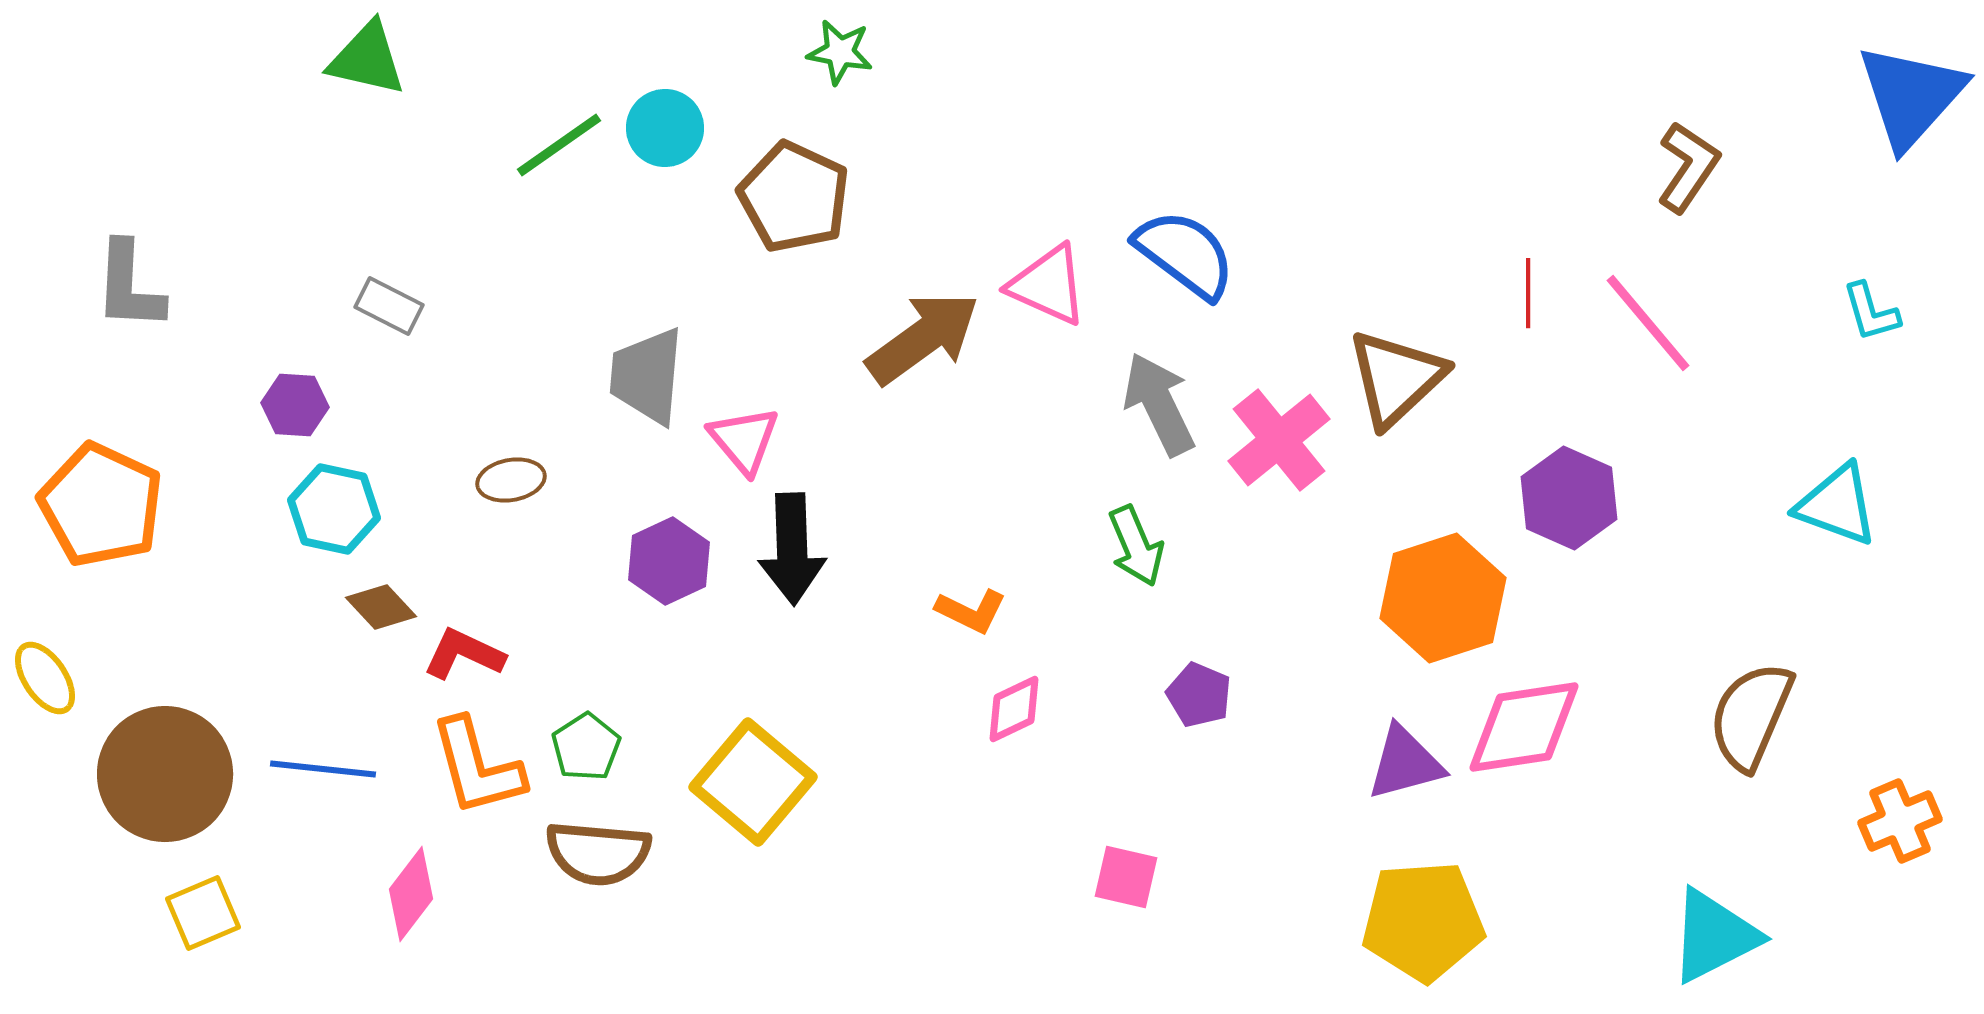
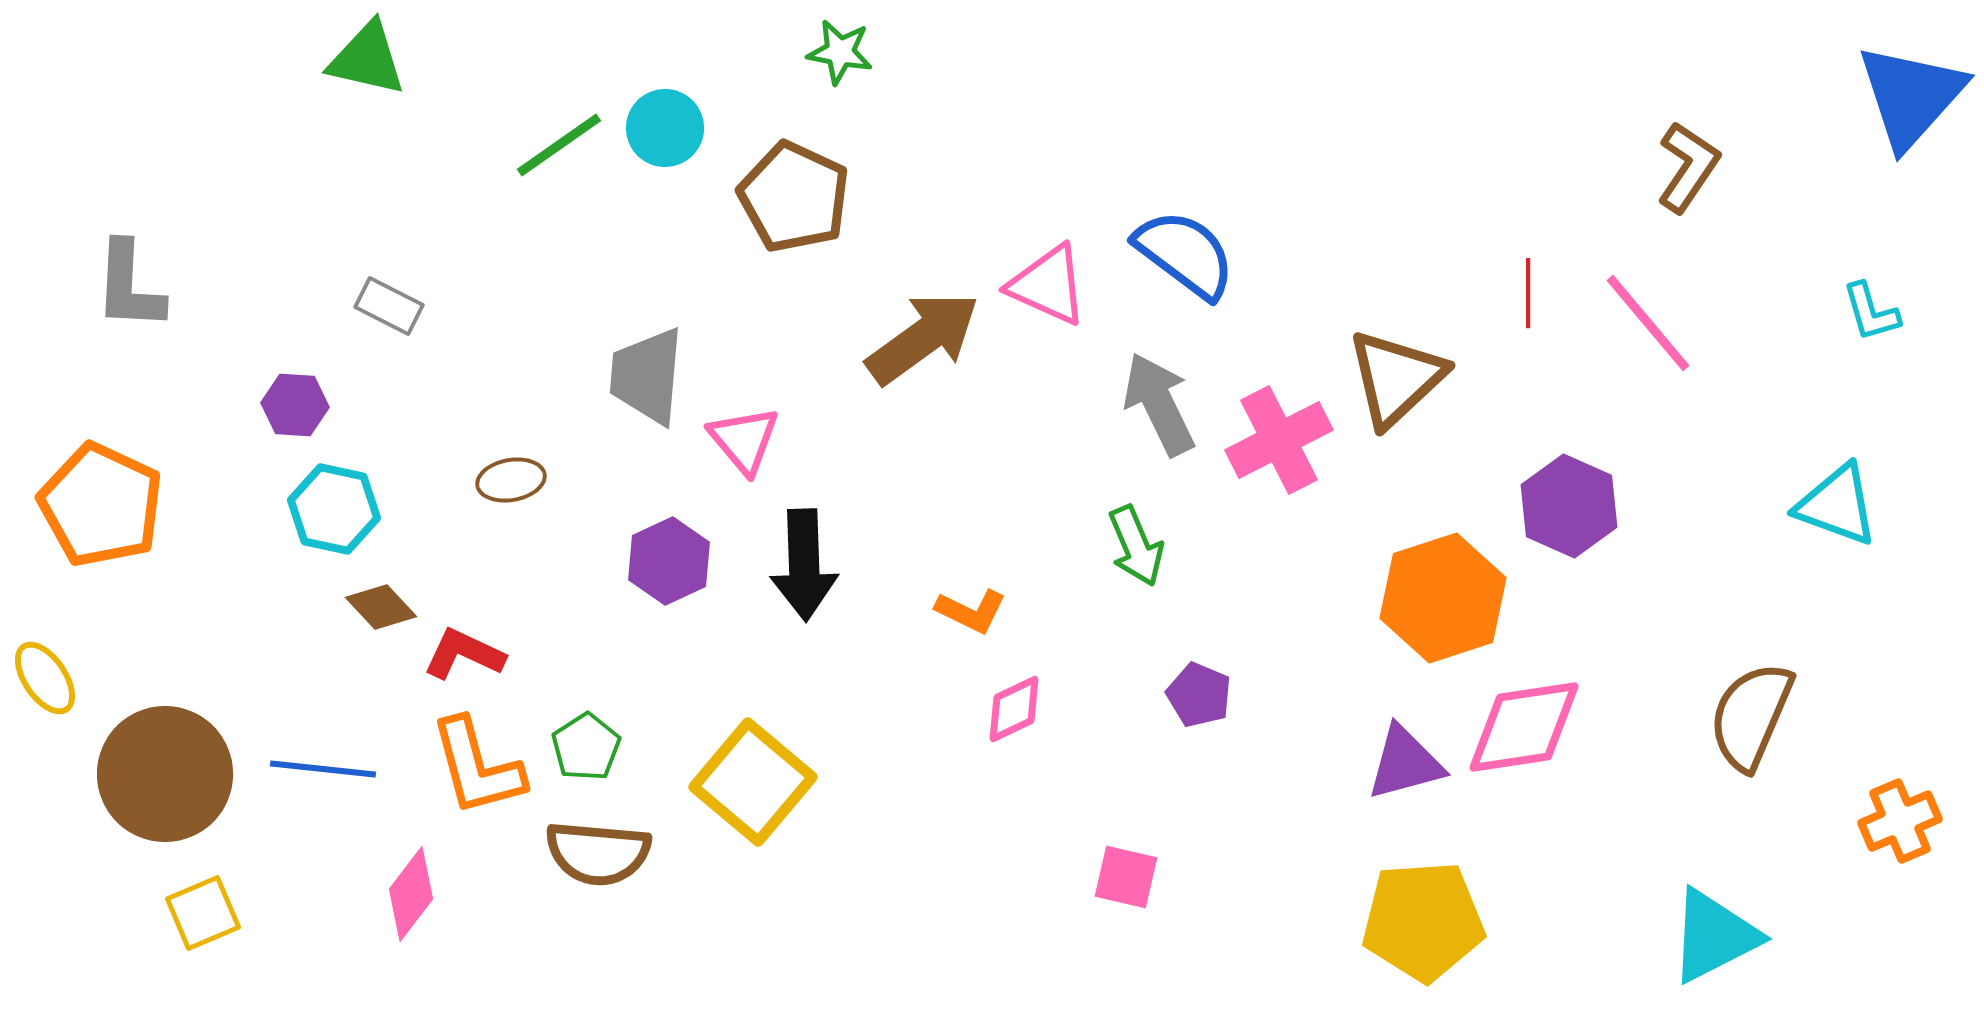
pink cross at (1279, 440): rotated 12 degrees clockwise
purple hexagon at (1569, 498): moved 8 px down
black arrow at (792, 549): moved 12 px right, 16 px down
